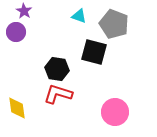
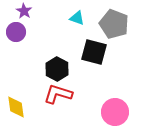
cyan triangle: moved 2 px left, 2 px down
black hexagon: rotated 20 degrees clockwise
yellow diamond: moved 1 px left, 1 px up
